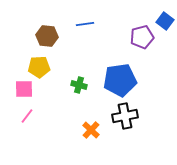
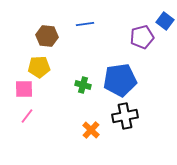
green cross: moved 4 px right
